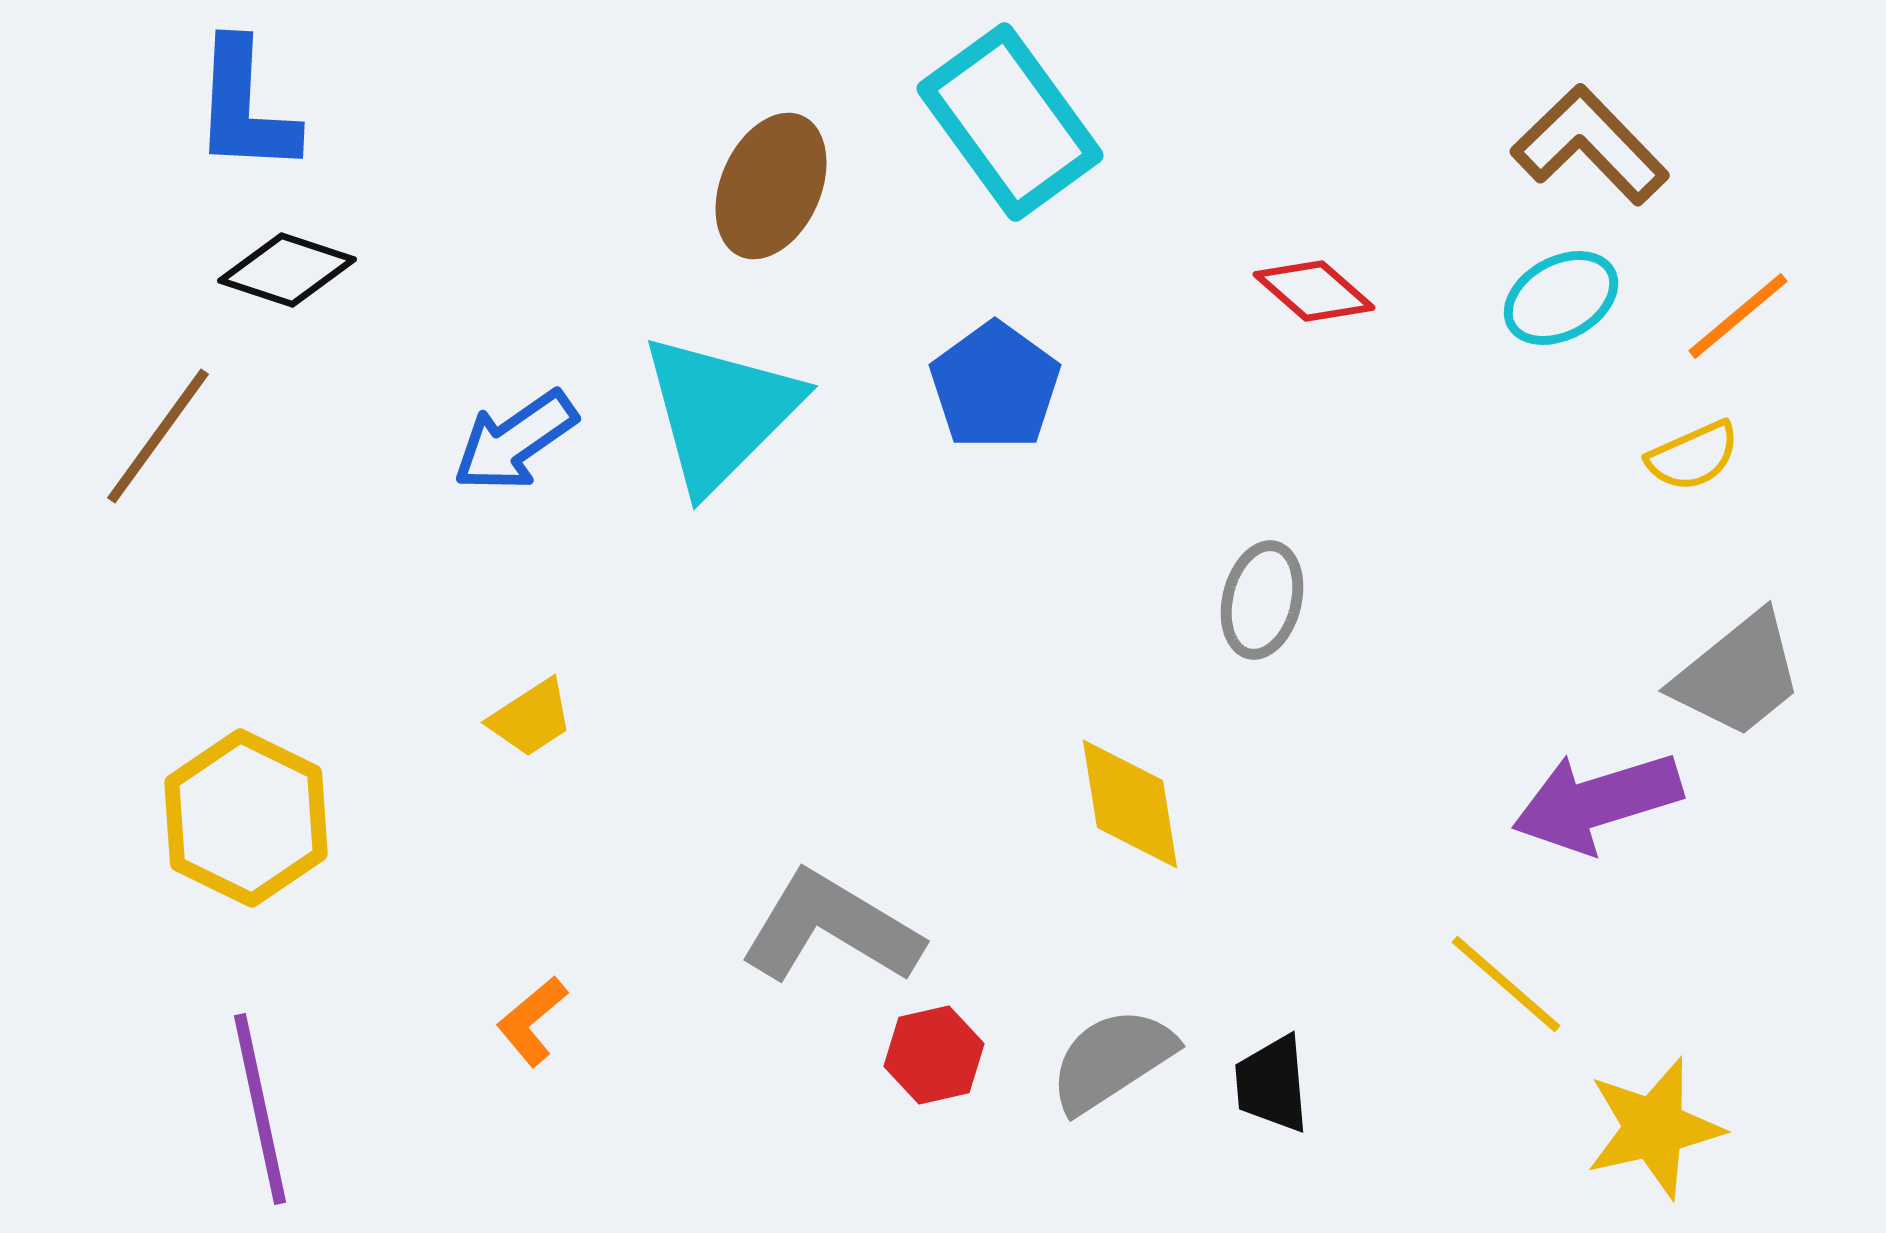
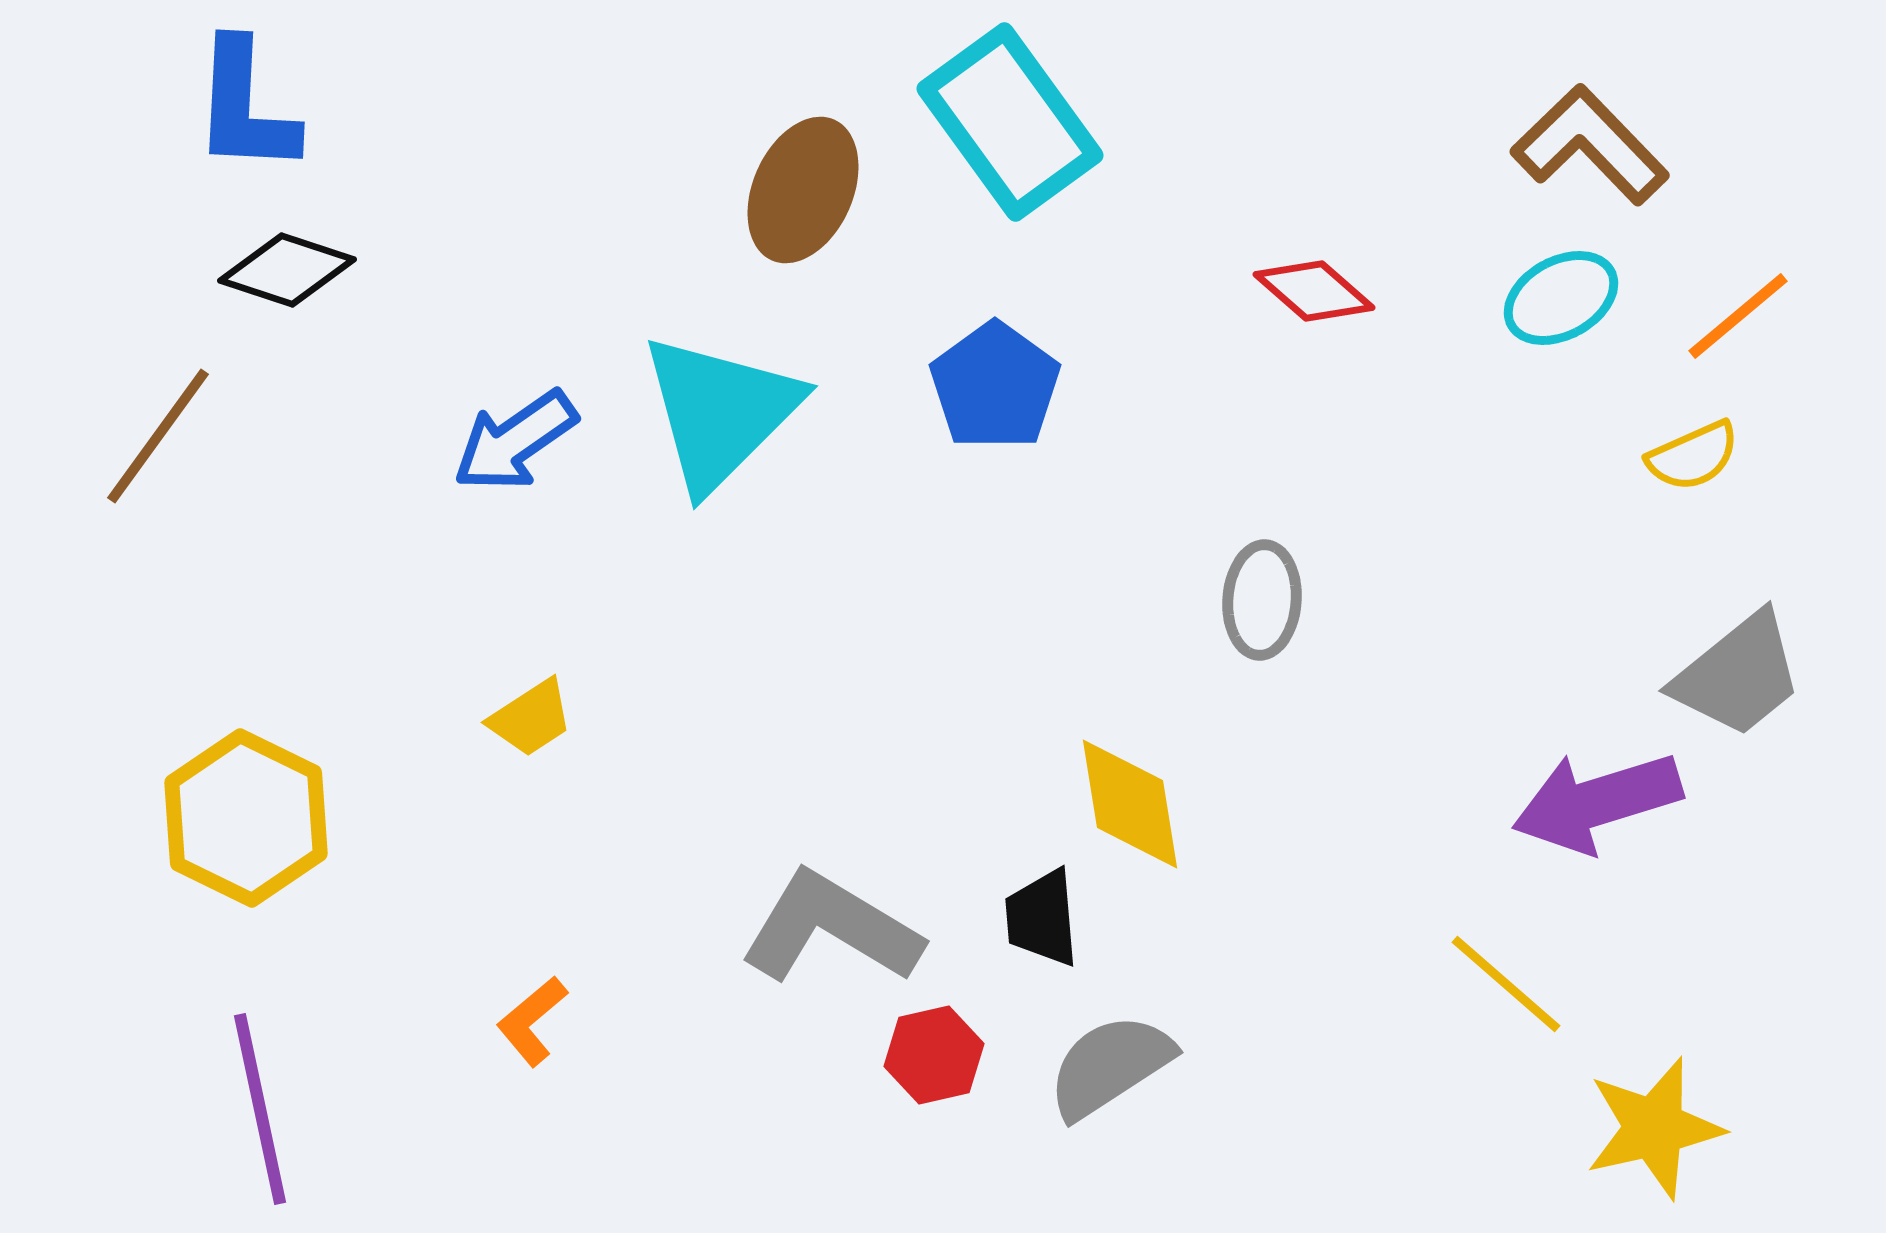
brown ellipse: moved 32 px right, 4 px down
gray ellipse: rotated 10 degrees counterclockwise
gray semicircle: moved 2 px left, 6 px down
black trapezoid: moved 230 px left, 166 px up
